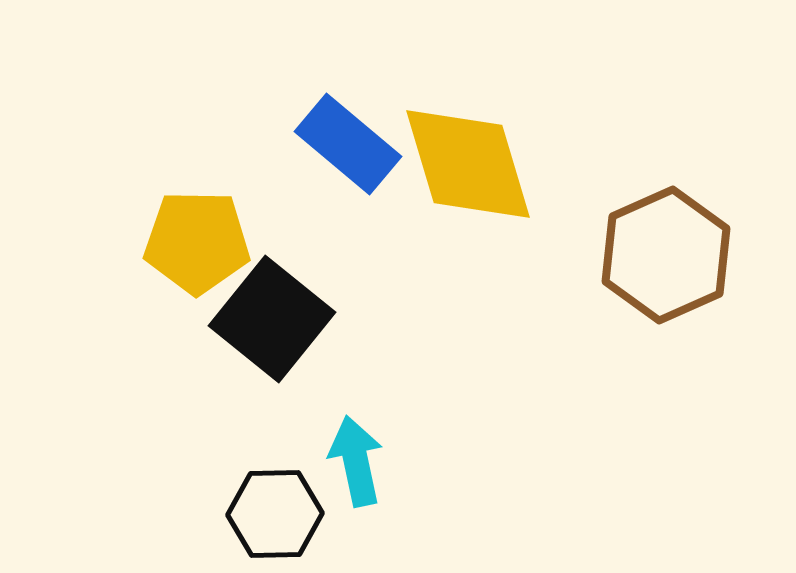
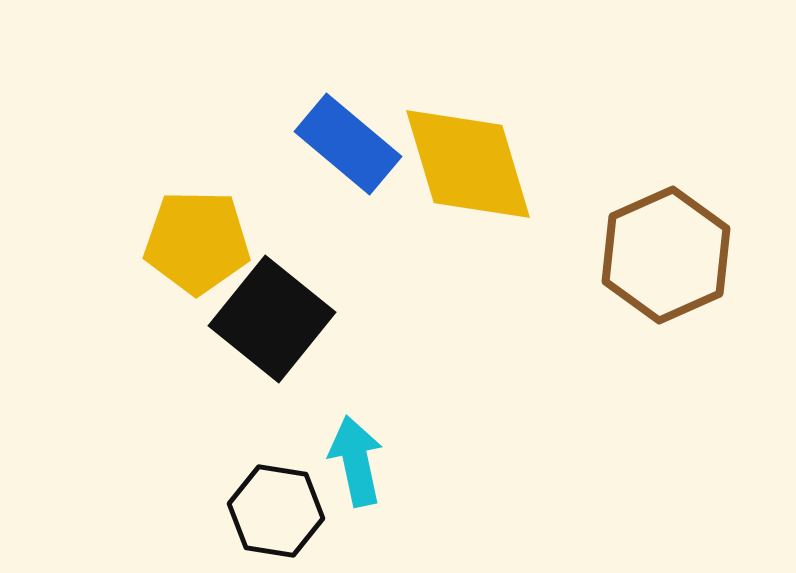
black hexagon: moved 1 px right, 3 px up; rotated 10 degrees clockwise
